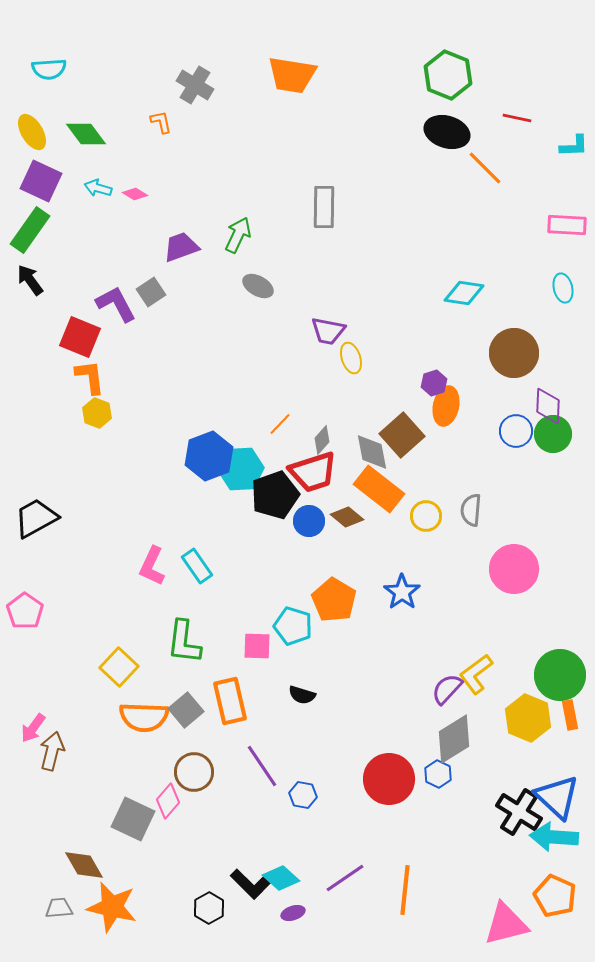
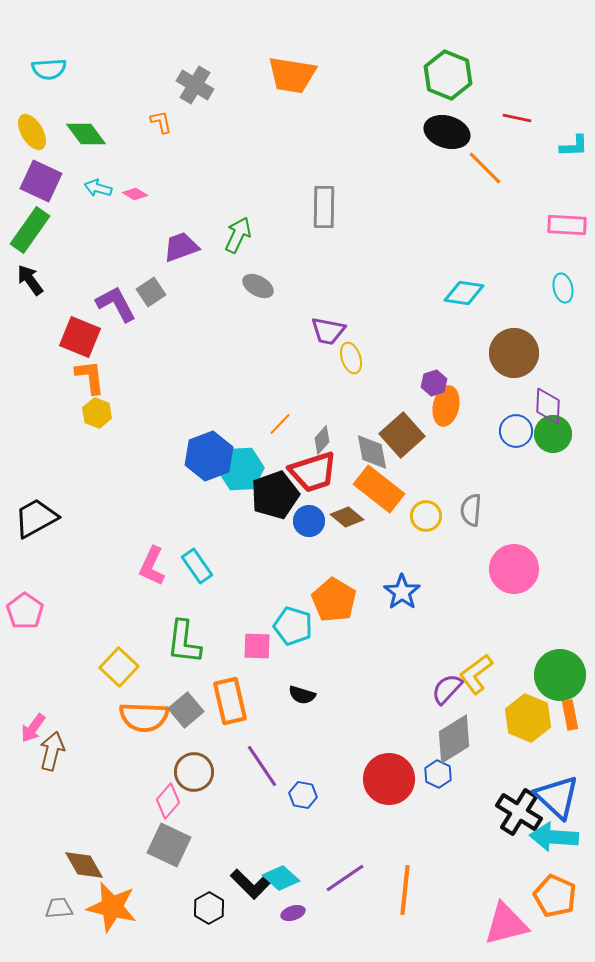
gray square at (133, 819): moved 36 px right, 26 px down
